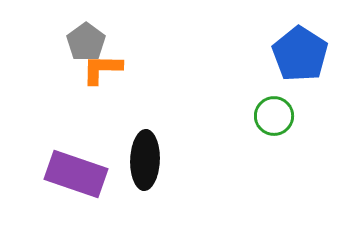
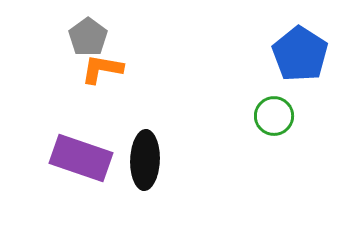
gray pentagon: moved 2 px right, 5 px up
orange L-shape: rotated 9 degrees clockwise
purple rectangle: moved 5 px right, 16 px up
